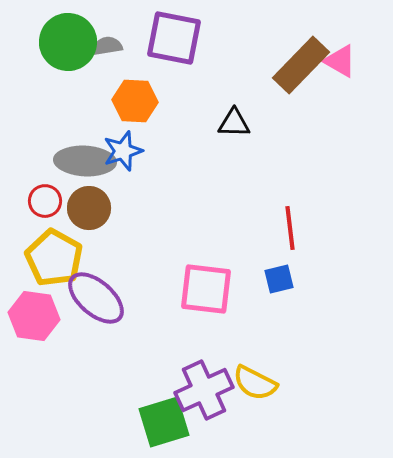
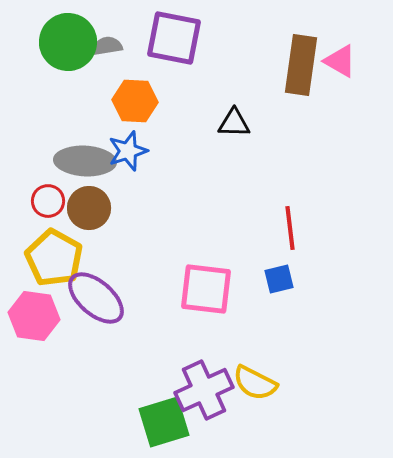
brown rectangle: rotated 36 degrees counterclockwise
blue star: moved 5 px right
red circle: moved 3 px right
